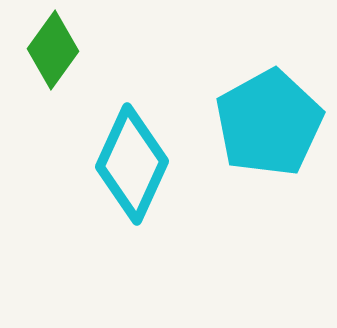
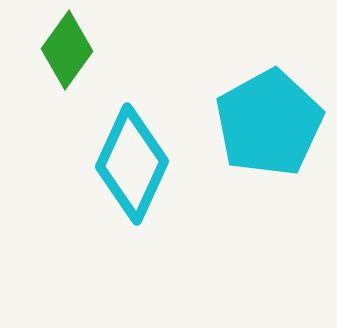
green diamond: moved 14 px right
